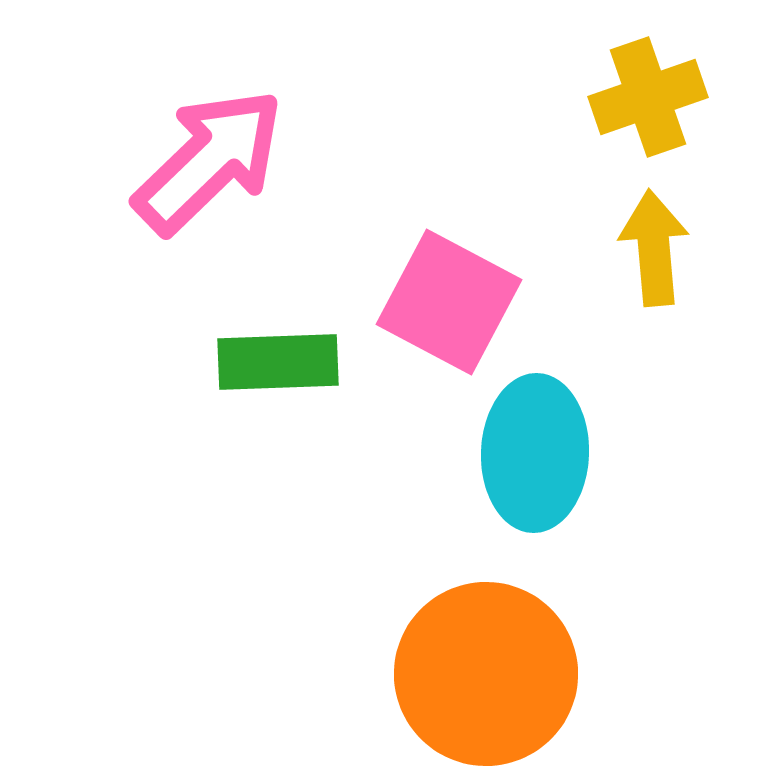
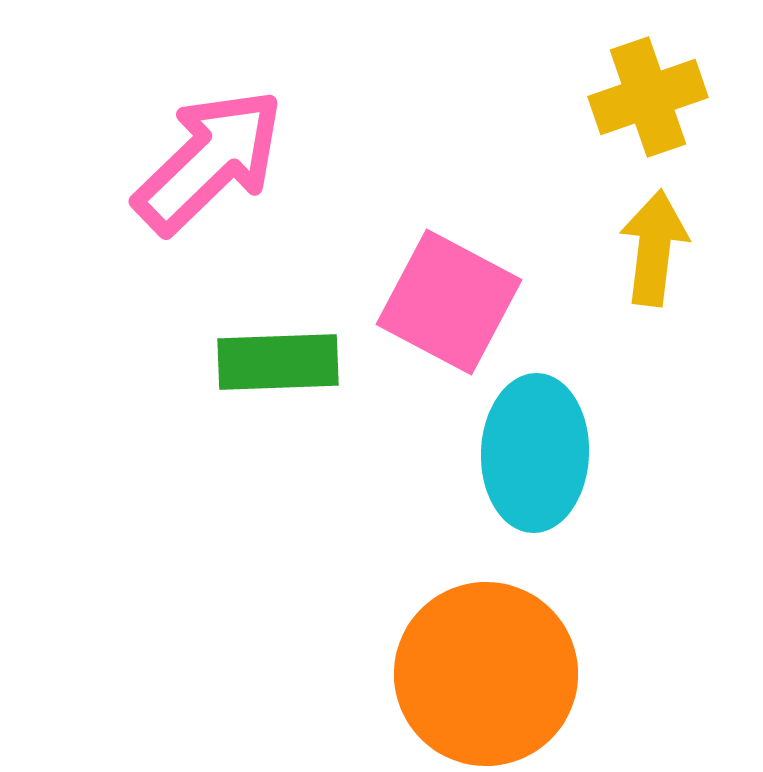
yellow arrow: rotated 12 degrees clockwise
